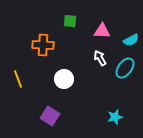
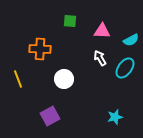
orange cross: moved 3 px left, 4 px down
purple square: rotated 30 degrees clockwise
